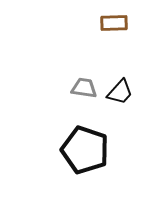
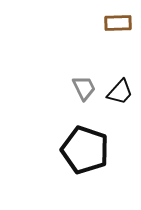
brown rectangle: moved 4 px right
gray trapezoid: rotated 56 degrees clockwise
